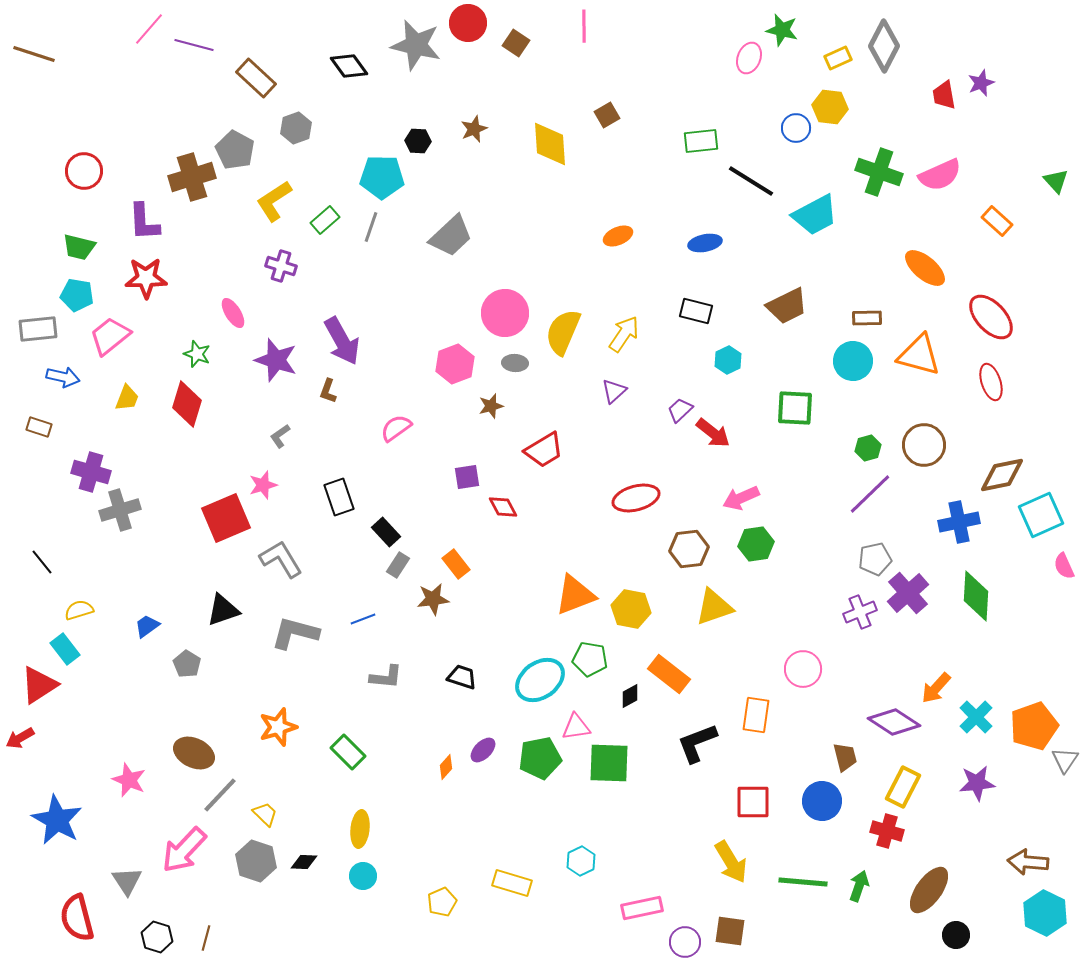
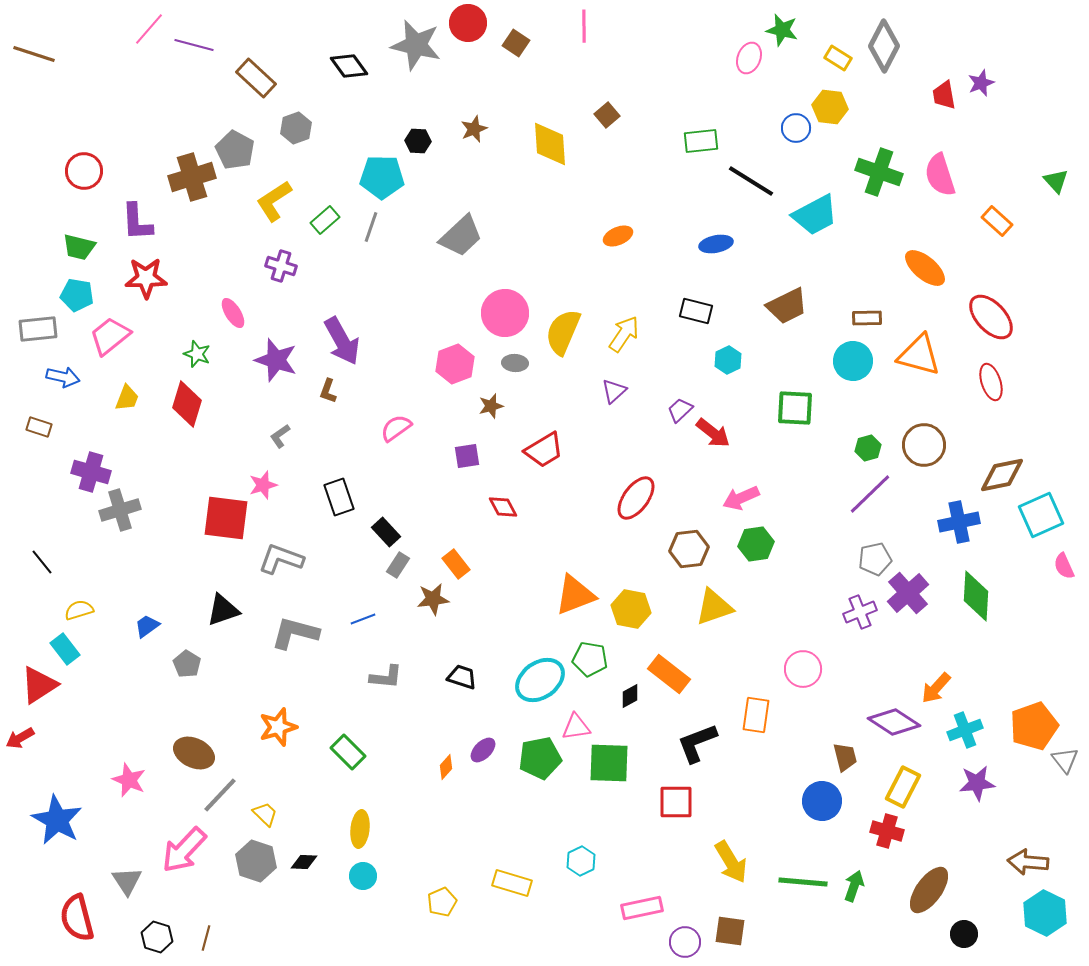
yellow rectangle at (838, 58): rotated 56 degrees clockwise
brown square at (607, 115): rotated 10 degrees counterclockwise
pink semicircle at (940, 175): rotated 96 degrees clockwise
purple L-shape at (144, 222): moved 7 px left
gray trapezoid at (451, 236): moved 10 px right
blue ellipse at (705, 243): moved 11 px right, 1 px down
purple square at (467, 477): moved 21 px up
red ellipse at (636, 498): rotated 39 degrees counterclockwise
red square at (226, 518): rotated 30 degrees clockwise
gray L-shape at (281, 559): rotated 39 degrees counterclockwise
cyan cross at (976, 717): moved 11 px left, 13 px down; rotated 24 degrees clockwise
gray triangle at (1065, 760): rotated 12 degrees counterclockwise
red square at (753, 802): moved 77 px left
green arrow at (859, 886): moved 5 px left
black circle at (956, 935): moved 8 px right, 1 px up
